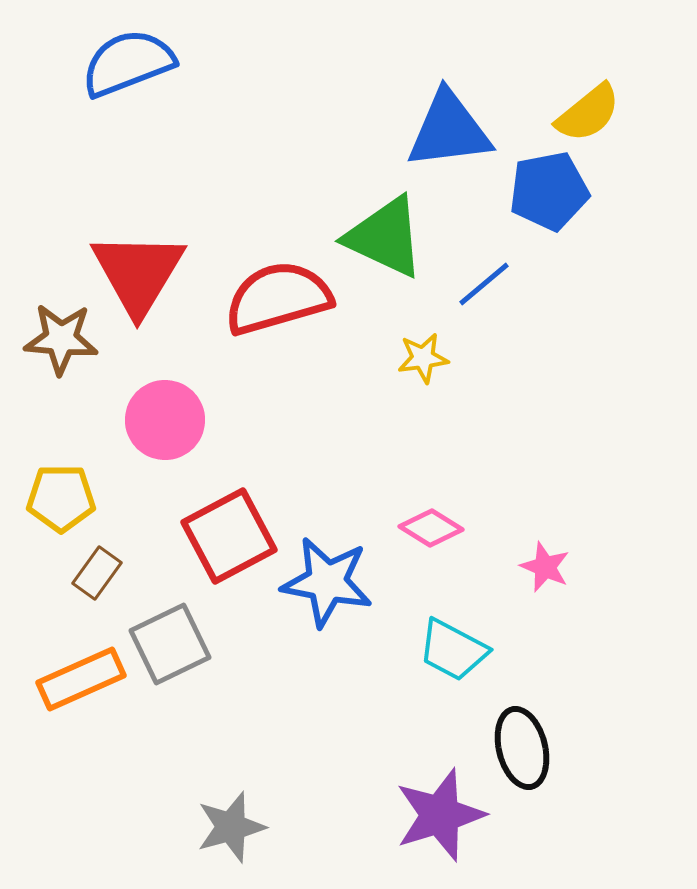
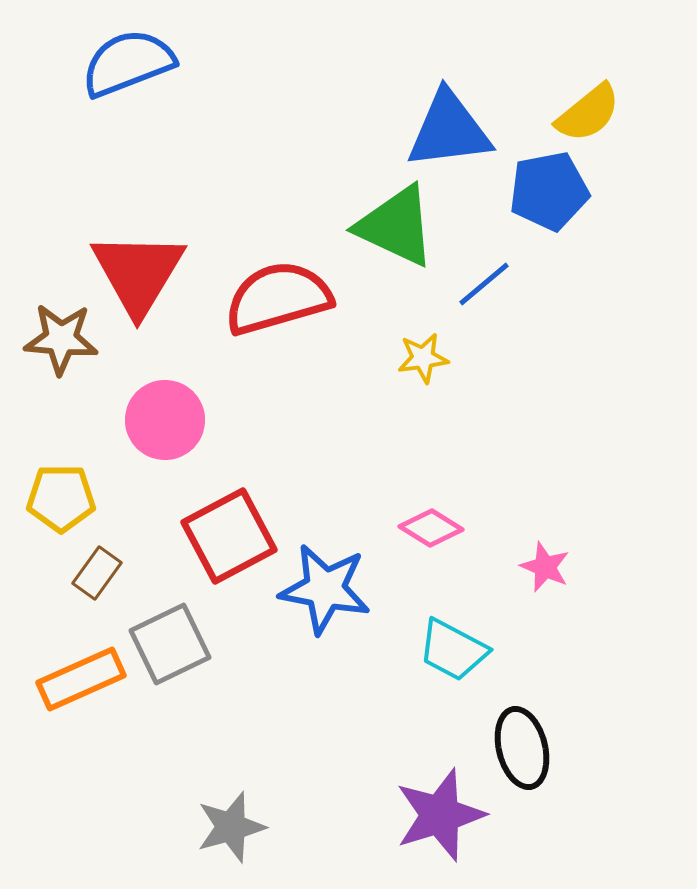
green triangle: moved 11 px right, 11 px up
blue star: moved 2 px left, 7 px down
